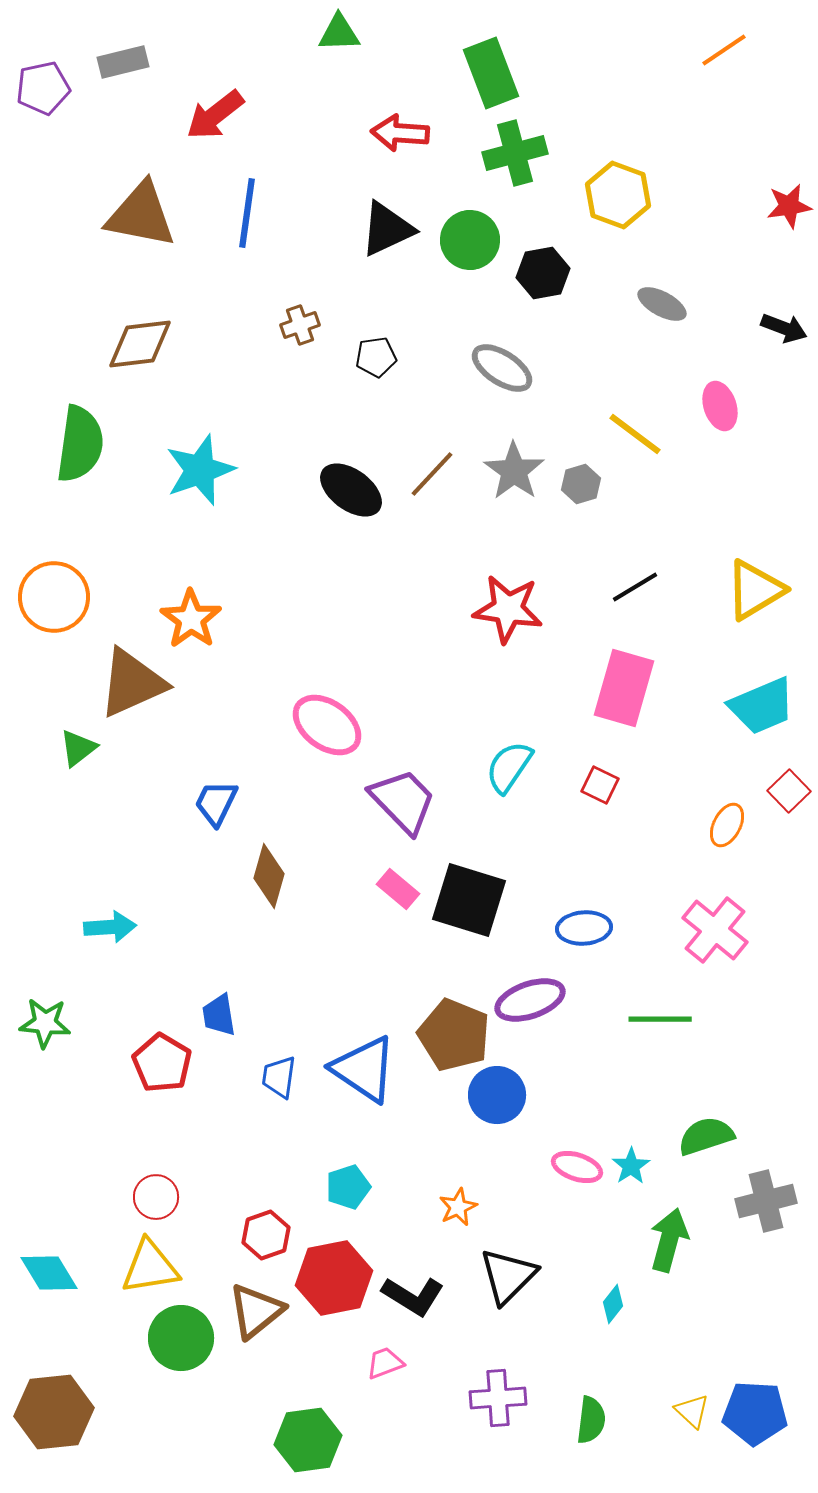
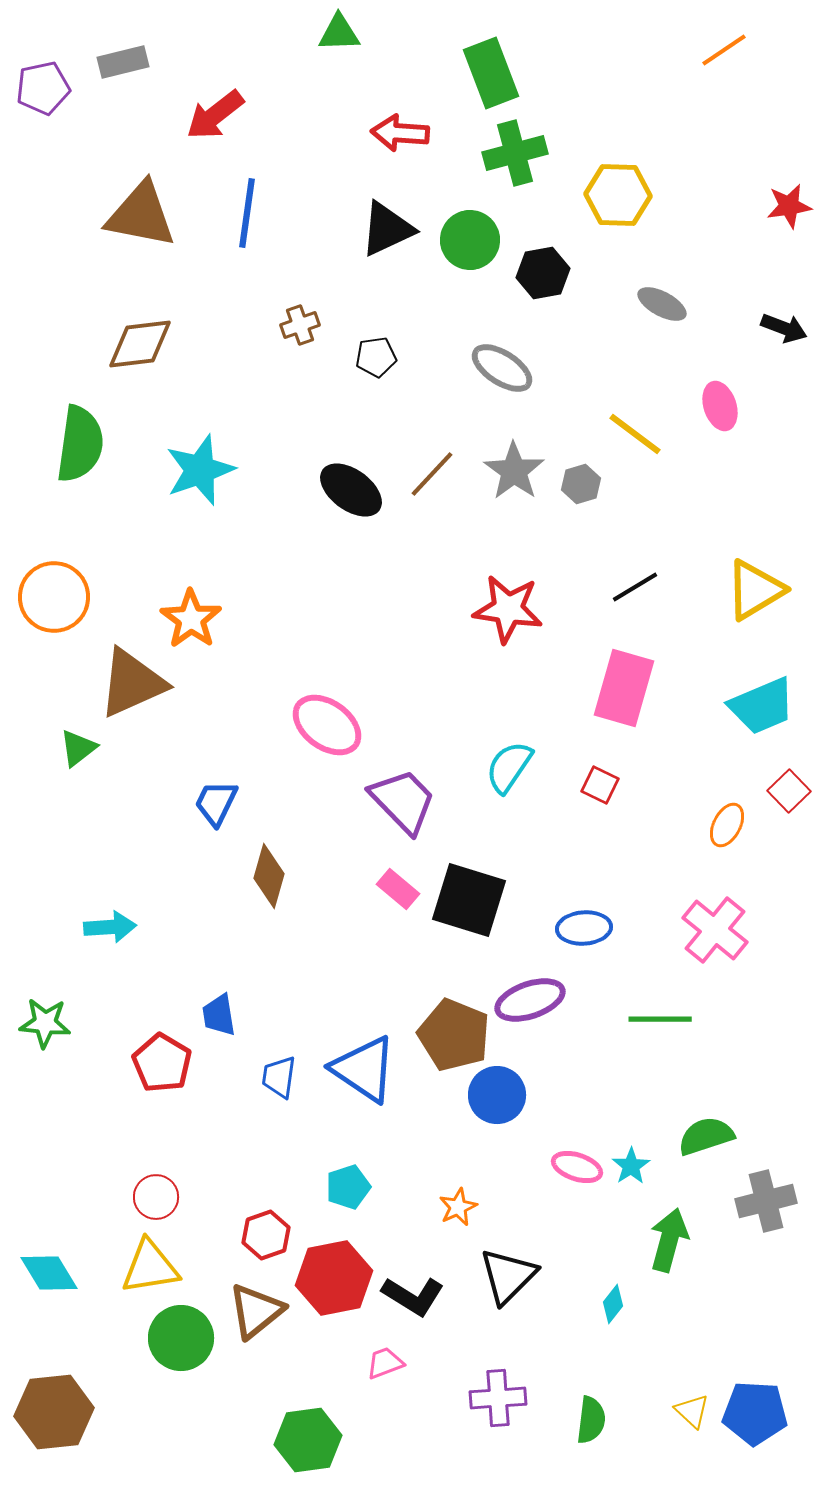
yellow hexagon at (618, 195): rotated 18 degrees counterclockwise
